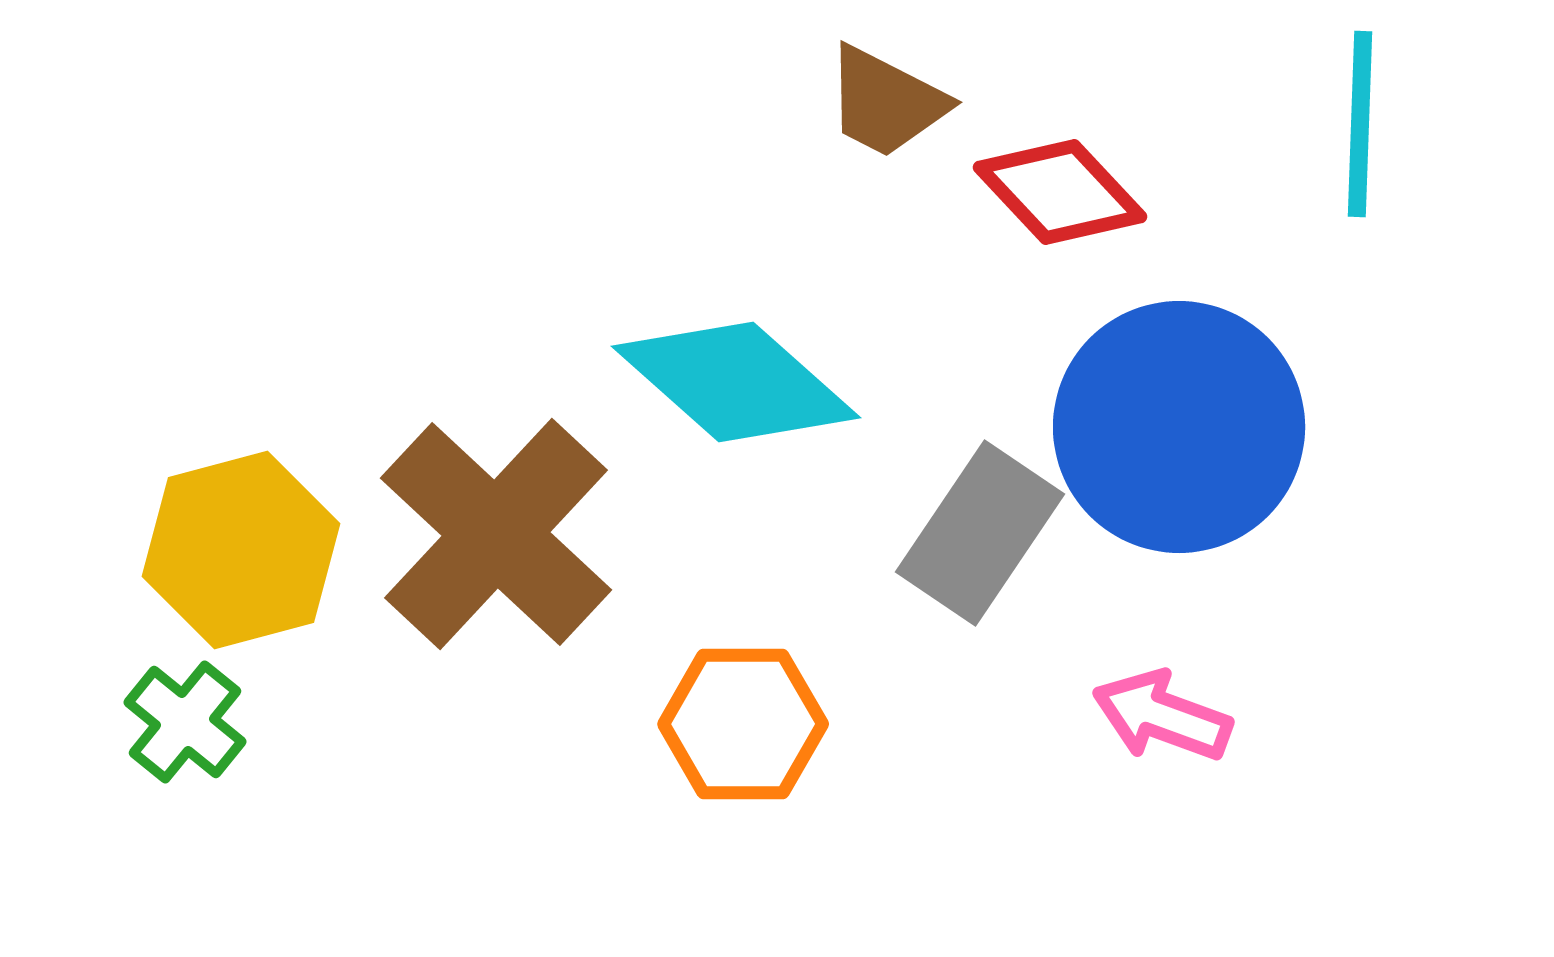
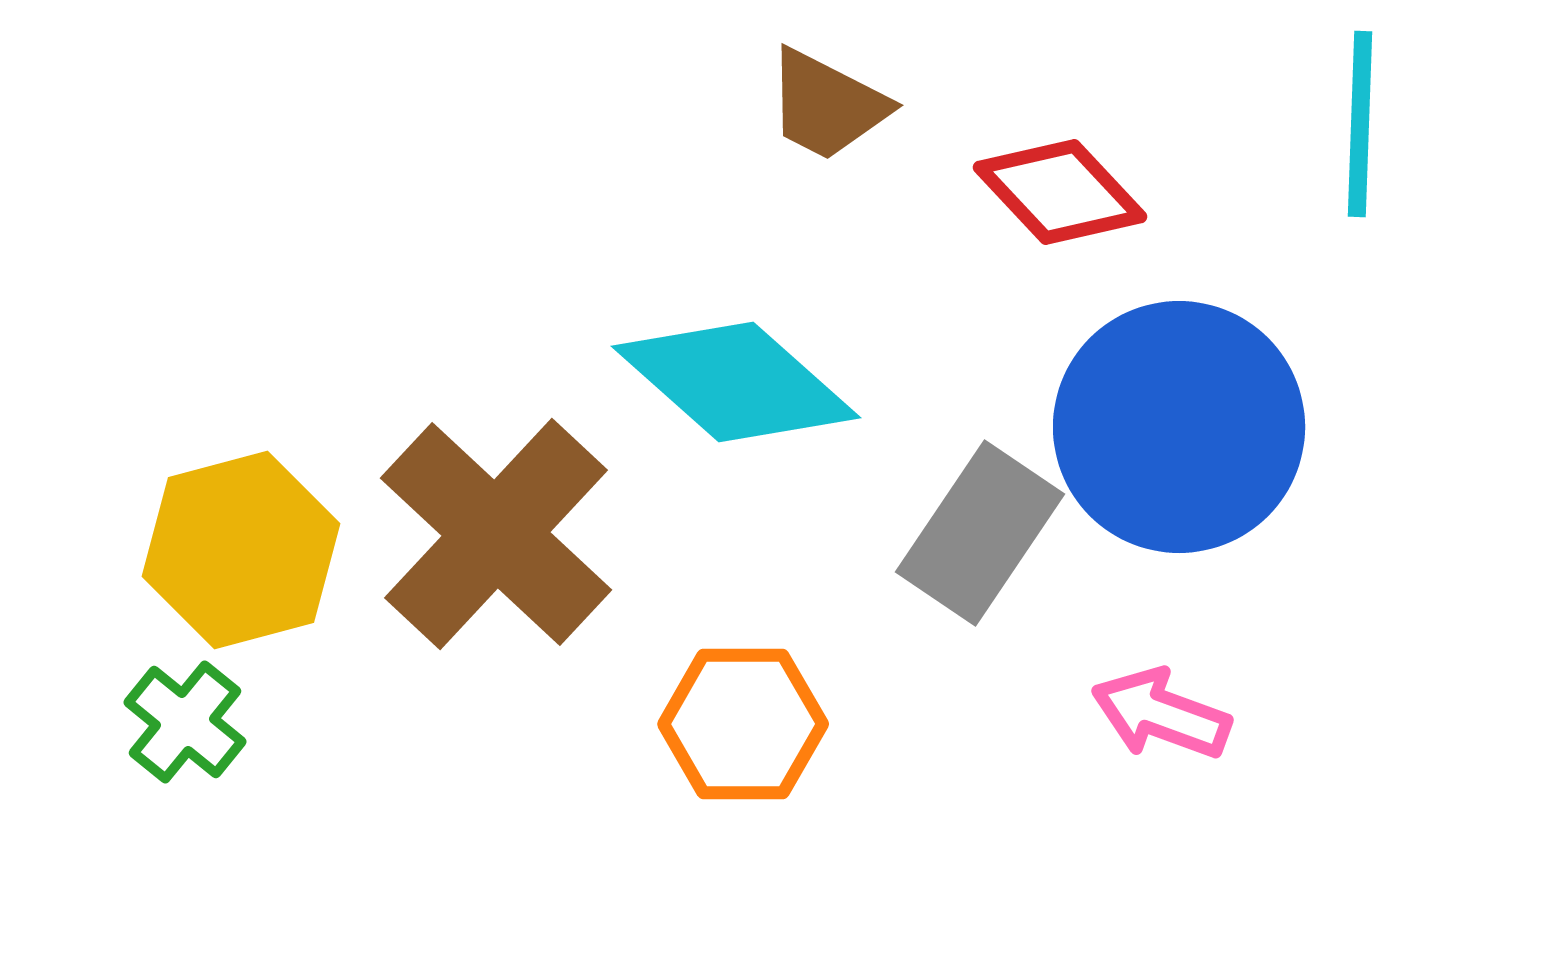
brown trapezoid: moved 59 px left, 3 px down
pink arrow: moved 1 px left, 2 px up
